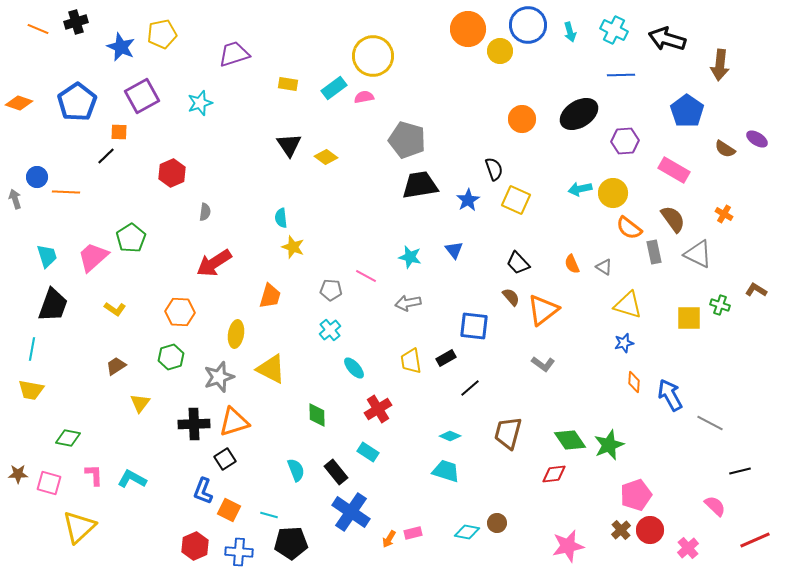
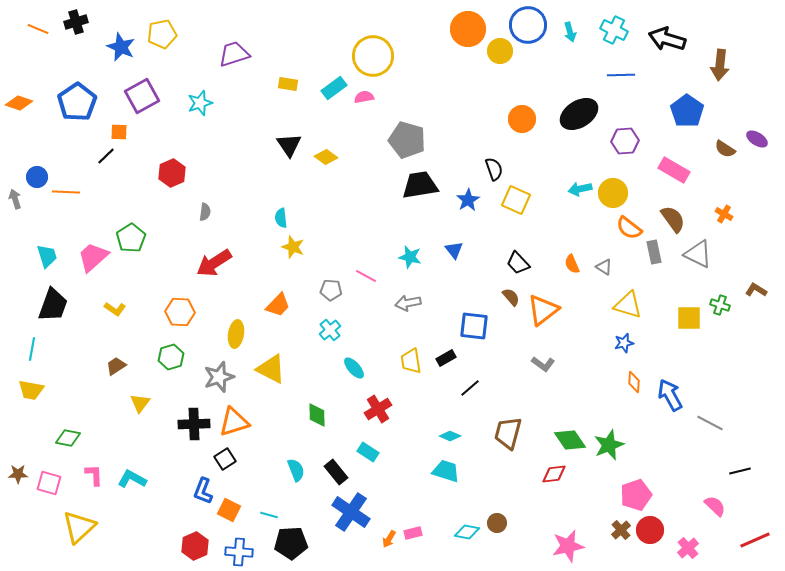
orange trapezoid at (270, 296): moved 8 px right, 9 px down; rotated 28 degrees clockwise
